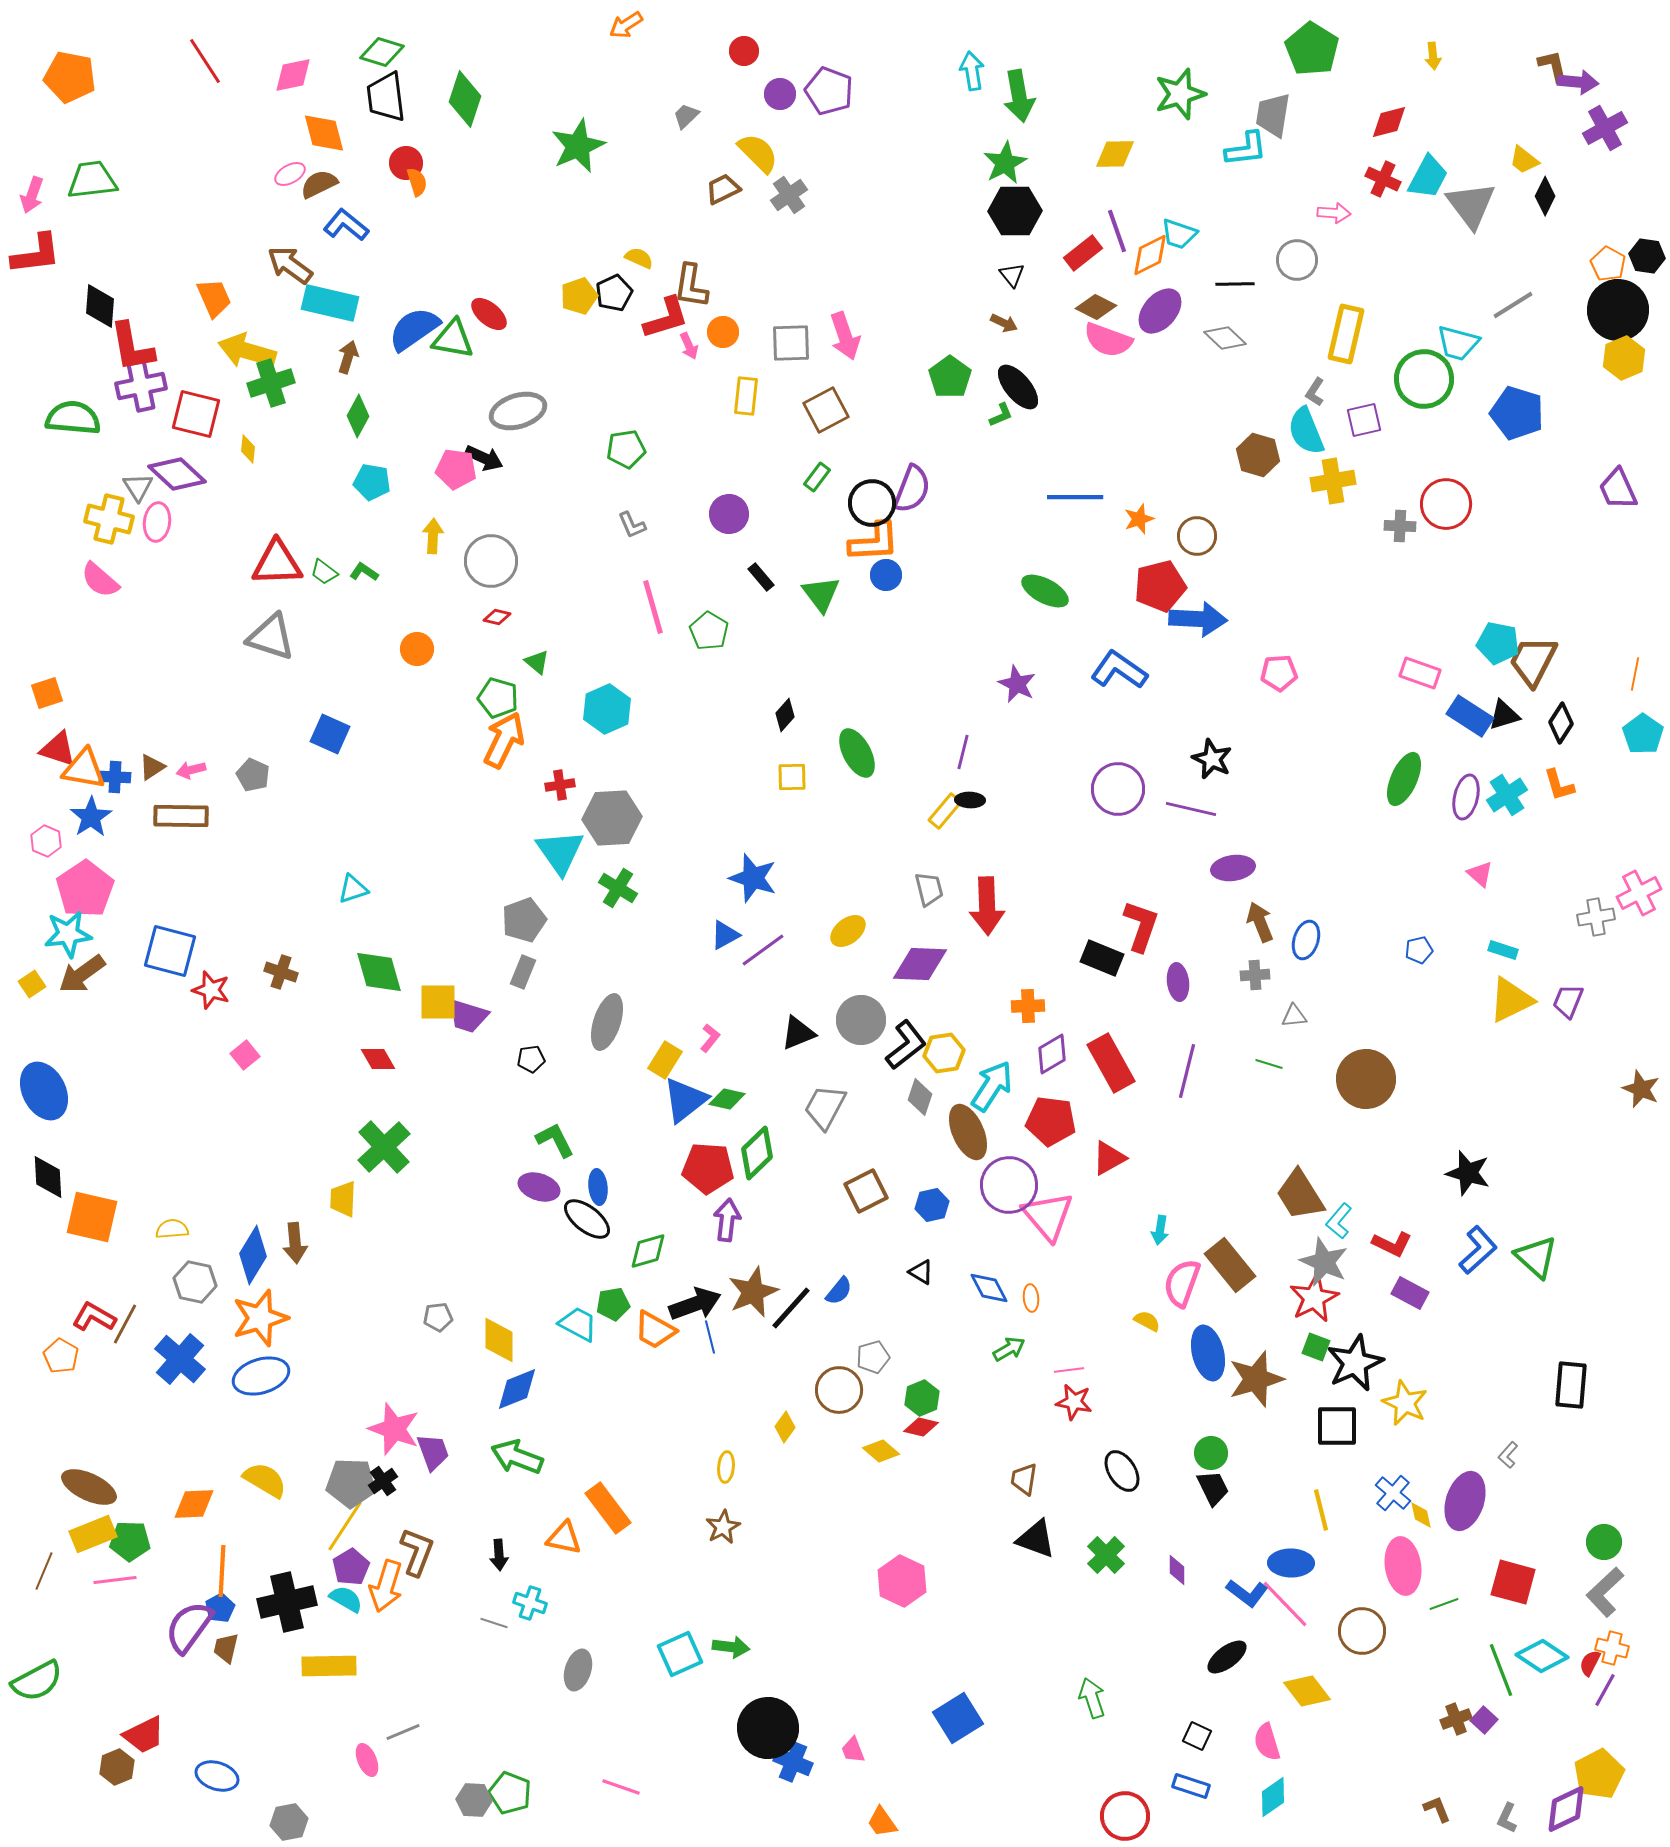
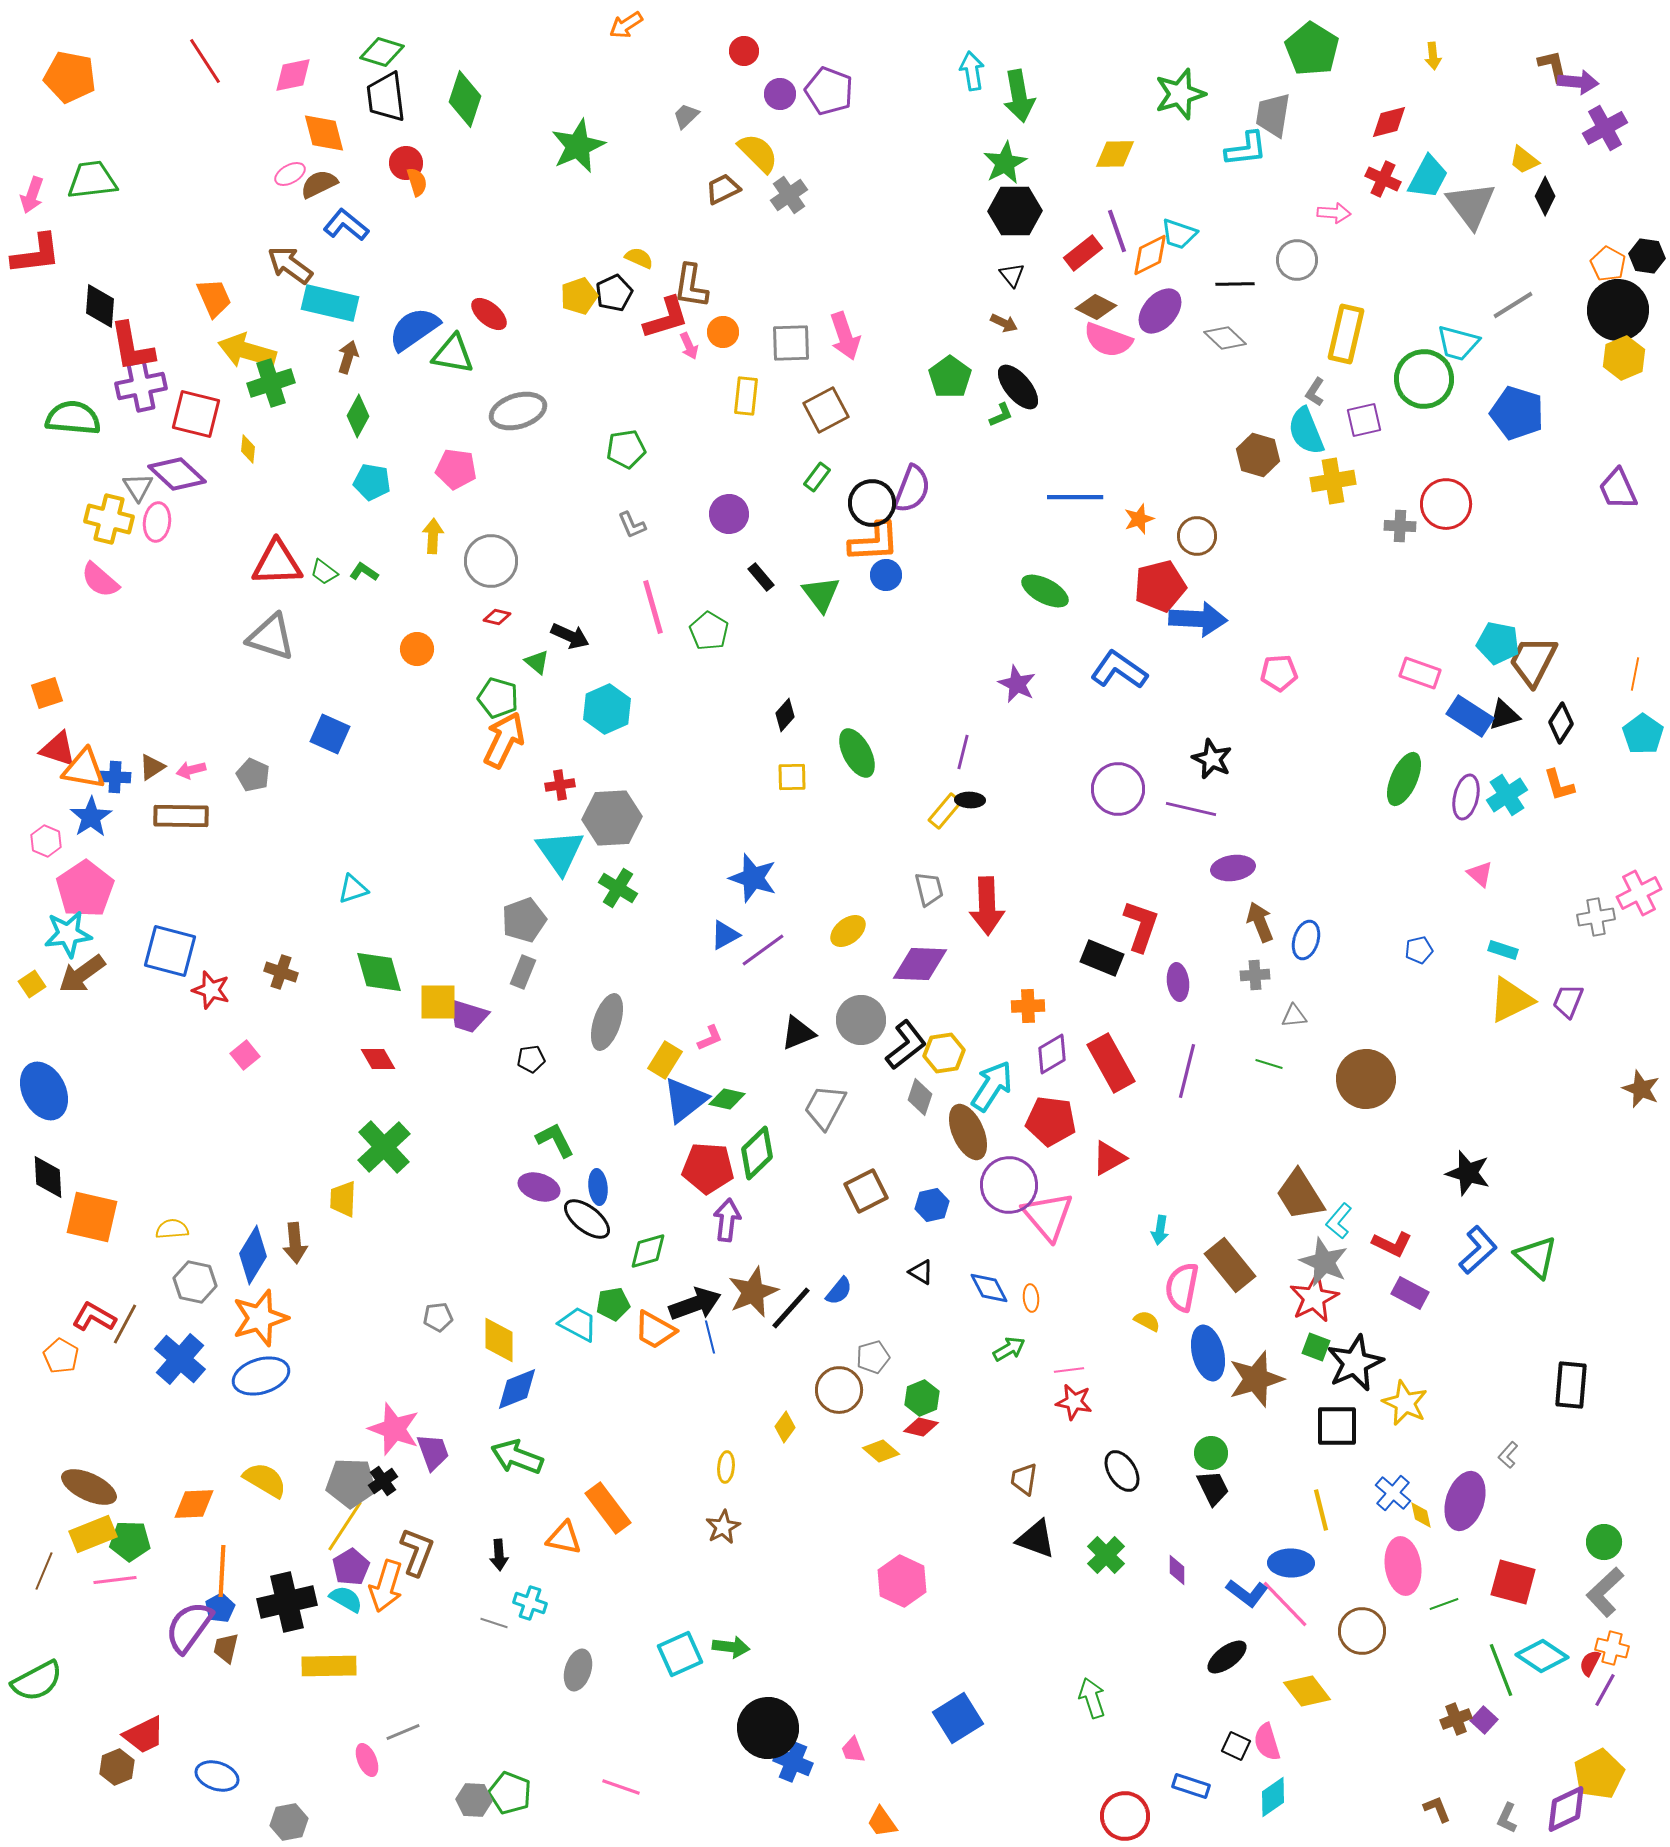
green triangle at (453, 339): moved 15 px down
black arrow at (484, 458): moved 86 px right, 178 px down
pink L-shape at (710, 1038): rotated 28 degrees clockwise
pink semicircle at (1182, 1283): moved 4 px down; rotated 9 degrees counterclockwise
black square at (1197, 1736): moved 39 px right, 10 px down
